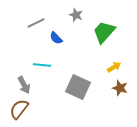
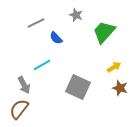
cyan line: rotated 36 degrees counterclockwise
